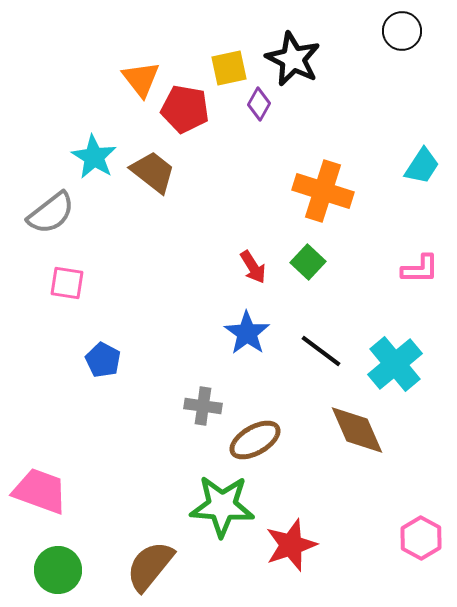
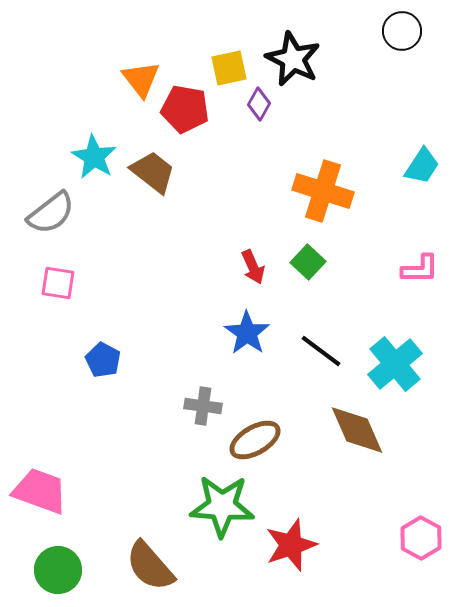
red arrow: rotated 8 degrees clockwise
pink square: moved 9 px left
brown semicircle: rotated 80 degrees counterclockwise
